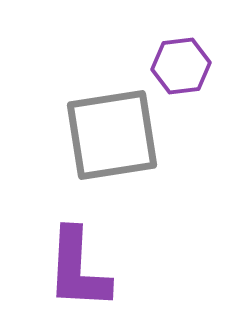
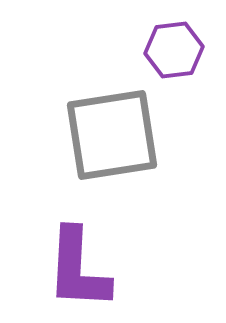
purple hexagon: moved 7 px left, 16 px up
